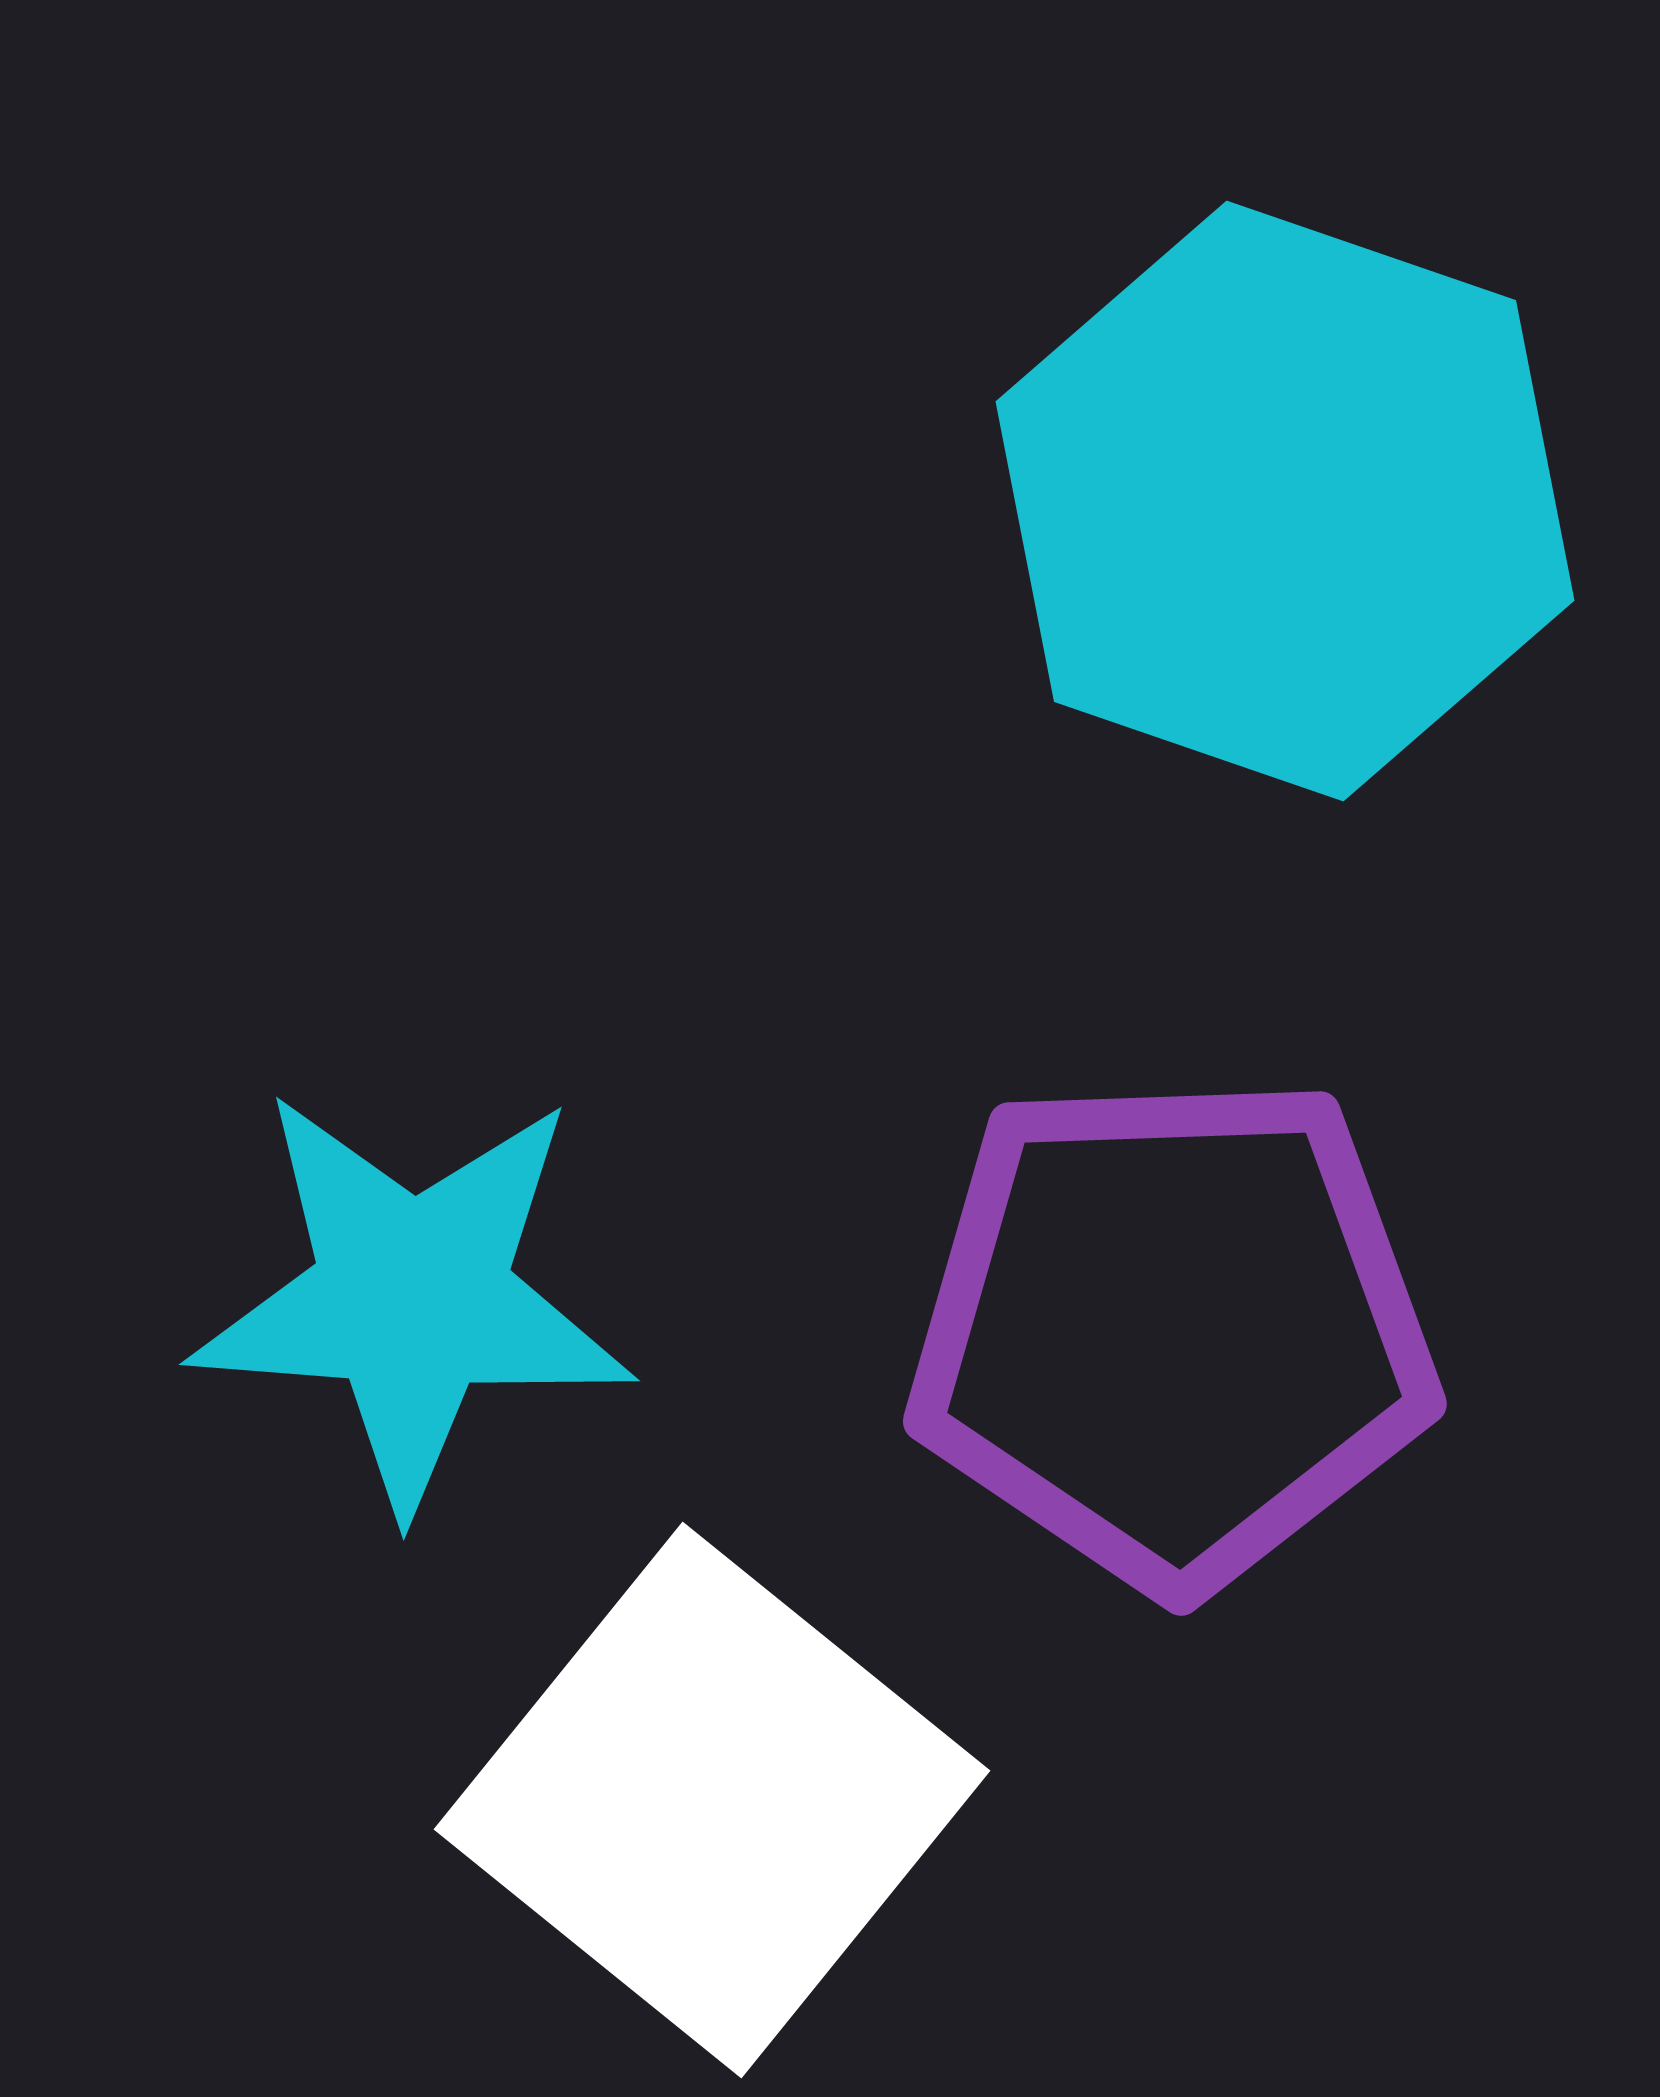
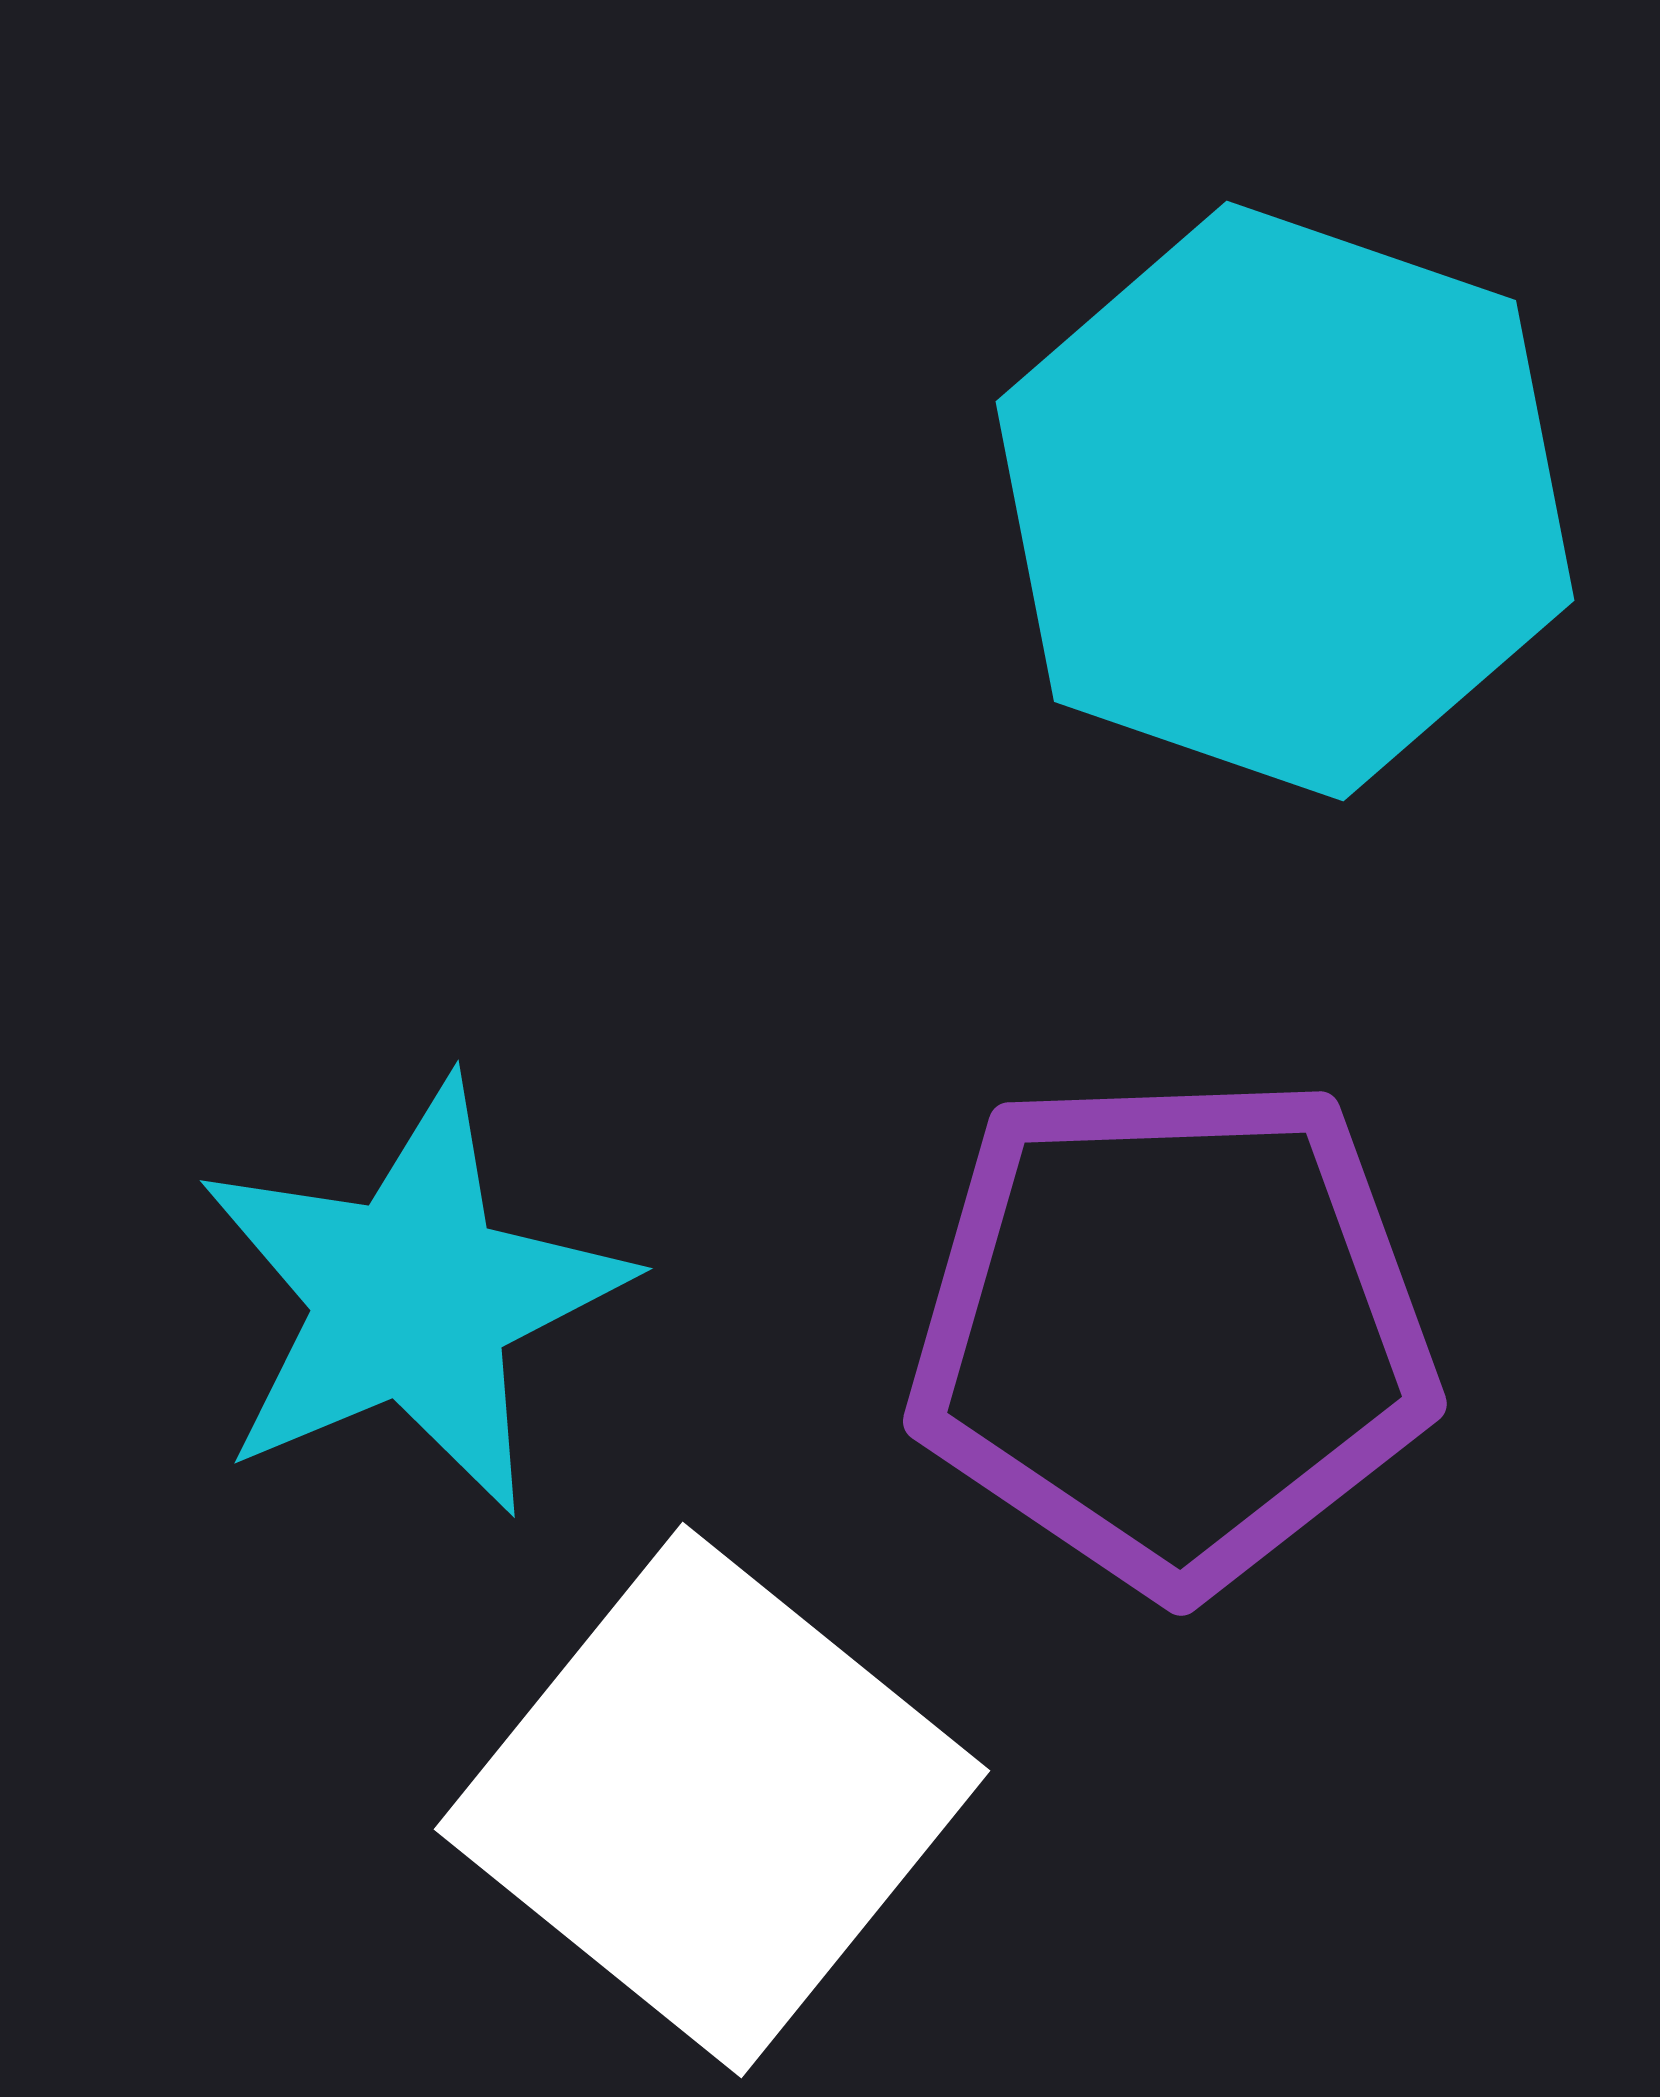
cyan star: rotated 27 degrees counterclockwise
